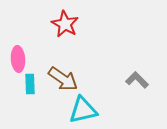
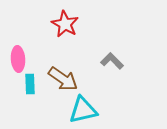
gray L-shape: moved 25 px left, 19 px up
